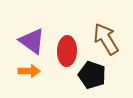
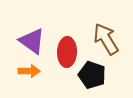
red ellipse: moved 1 px down
